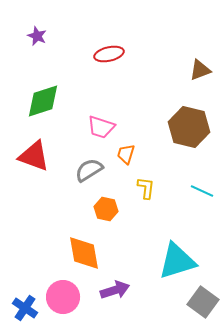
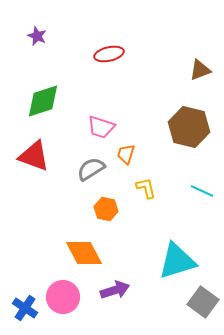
gray semicircle: moved 2 px right, 1 px up
yellow L-shape: rotated 20 degrees counterclockwise
orange diamond: rotated 18 degrees counterclockwise
